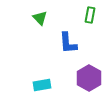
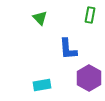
blue L-shape: moved 6 px down
